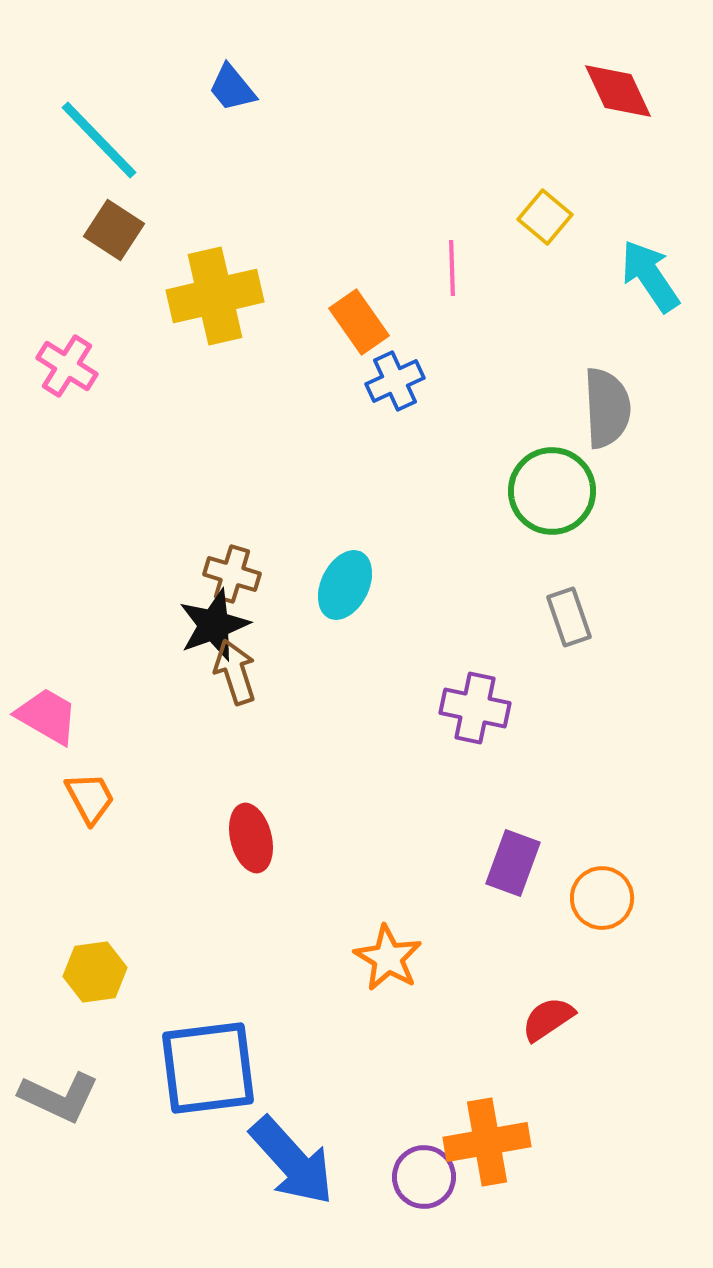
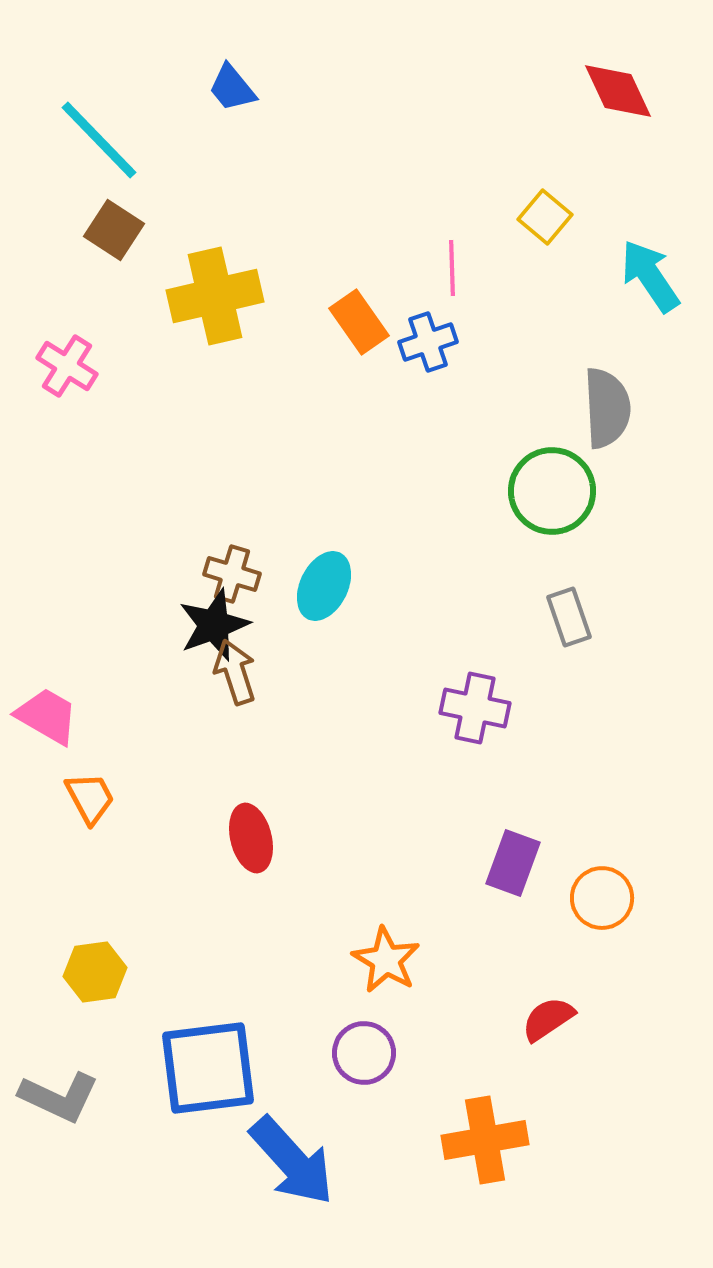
blue cross: moved 33 px right, 39 px up; rotated 6 degrees clockwise
cyan ellipse: moved 21 px left, 1 px down
orange star: moved 2 px left, 2 px down
orange cross: moved 2 px left, 2 px up
purple circle: moved 60 px left, 124 px up
